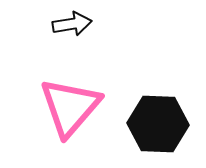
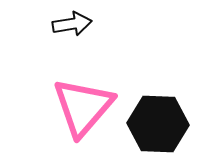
pink triangle: moved 13 px right
